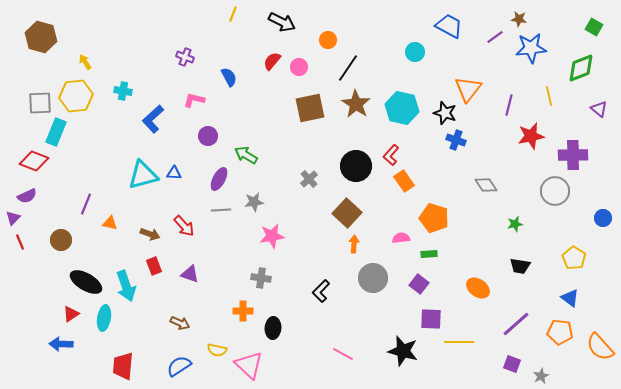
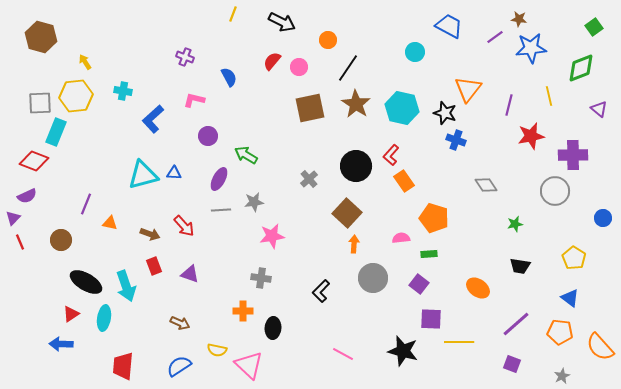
green square at (594, 27): rotated 24 degrees clockwise
gray star at (541, 376): moved 21 px right
